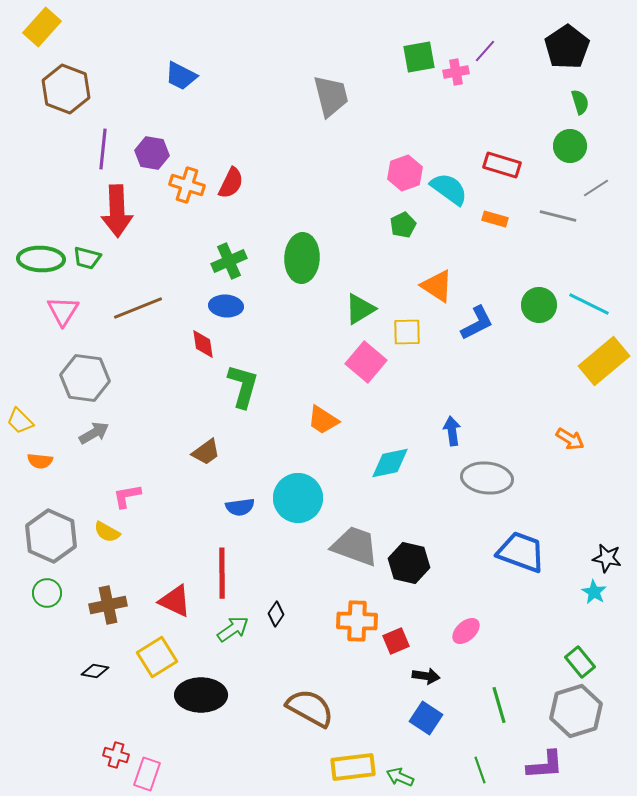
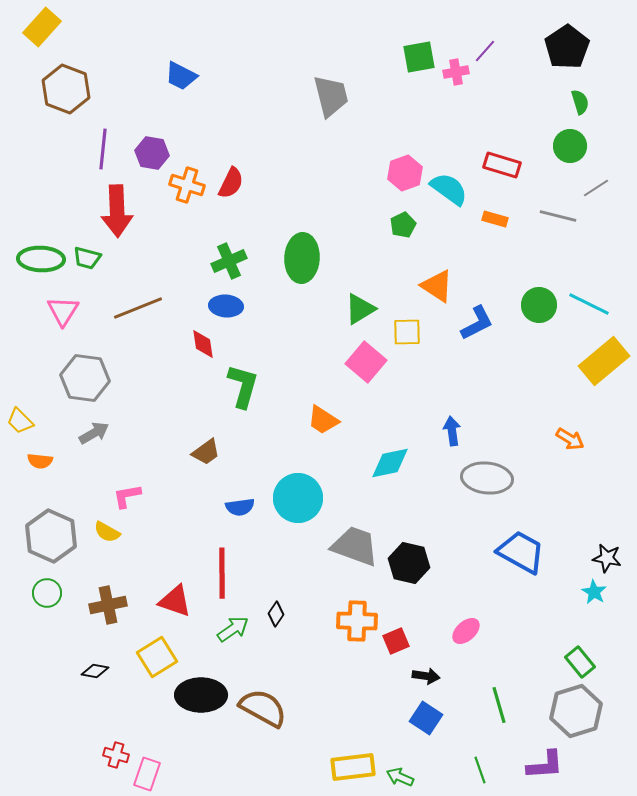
blue trapezoid at (521, 552): rotated 9 degrees clockwise
red triangle at (175, 601): rotated 6 degrees counterclockwise
brown semicircle at (310, 708): moved 47 px left
